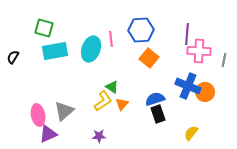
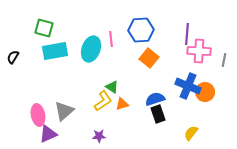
orange triangle: rotated 32 degrees clockwise
